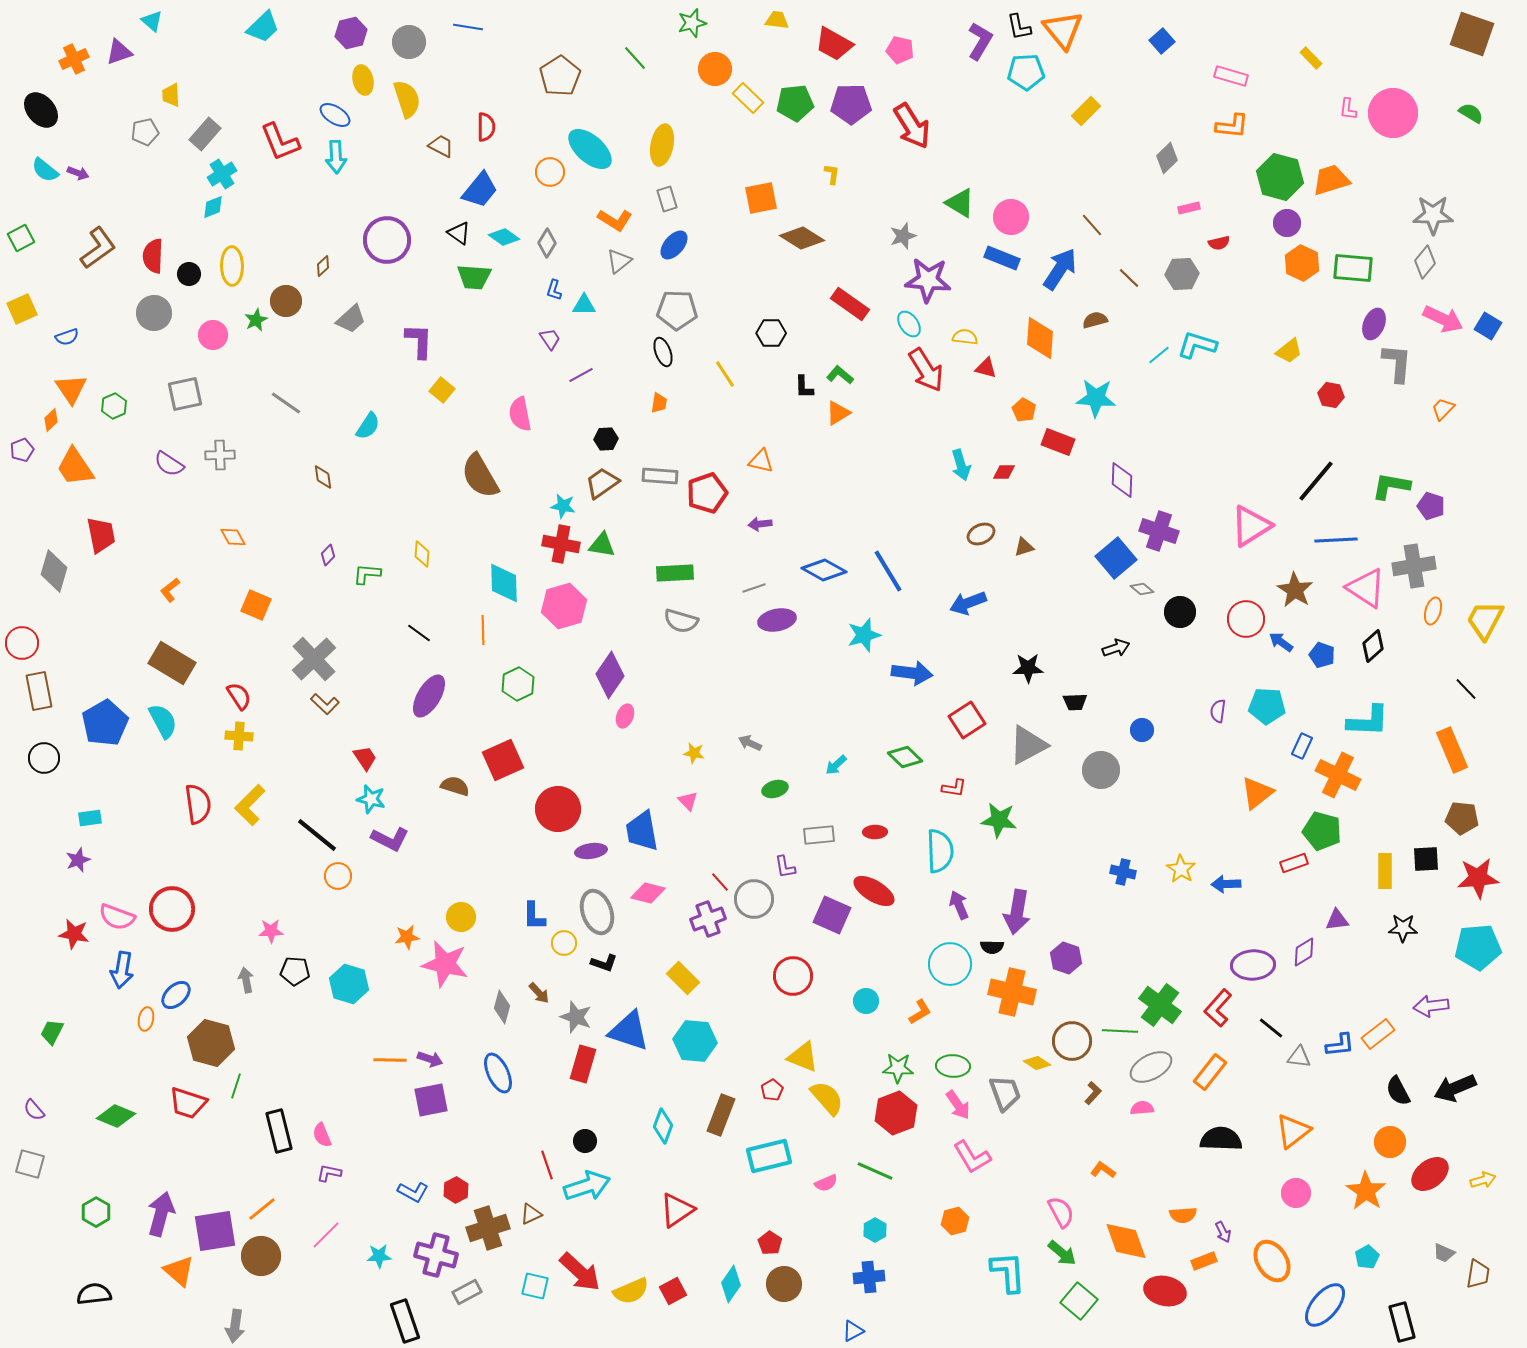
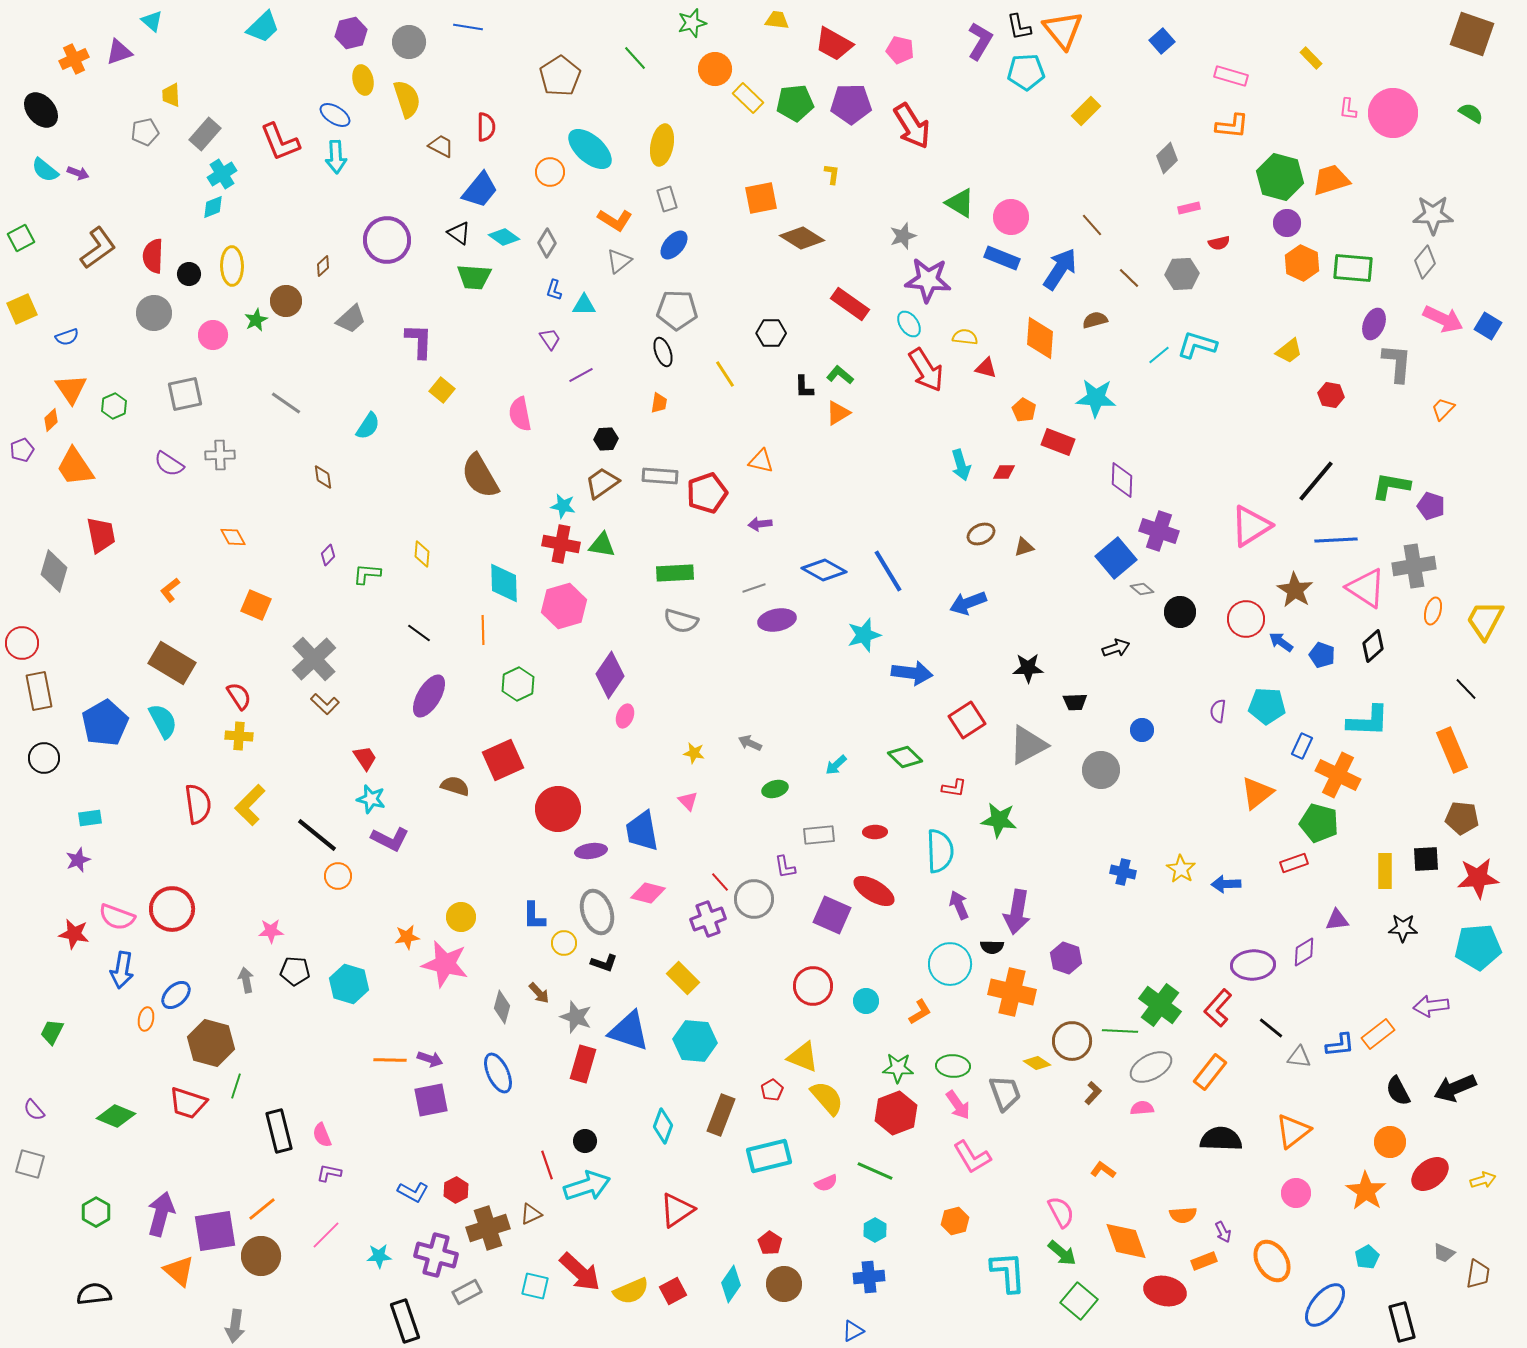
green pentagon at (1322, 831): moved 3 px left, 8 px up
red circle at (793, 976): moved 20 px right, 10 px down
